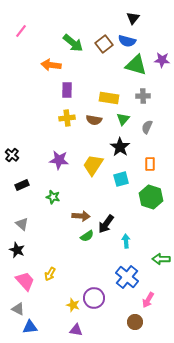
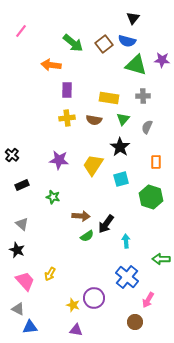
orange rectangle at (150, 164): moved 6 px right, 2 px up
